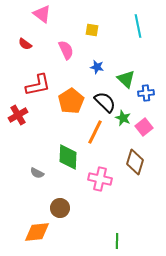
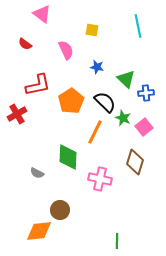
red cross: moved 1 px left, 1 px up
brown circle: moved 2 px down
orange diamond: moved 2 px right, 1 px up
